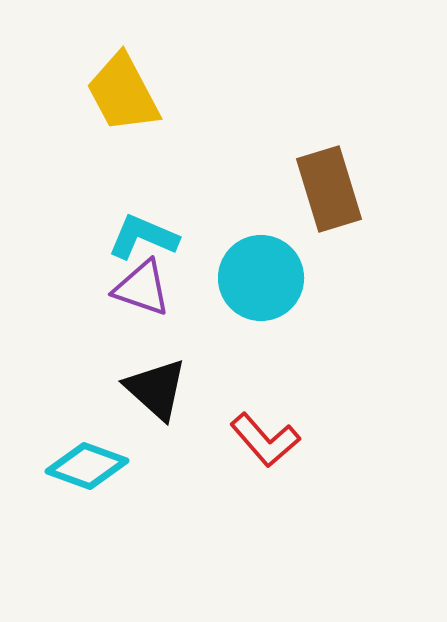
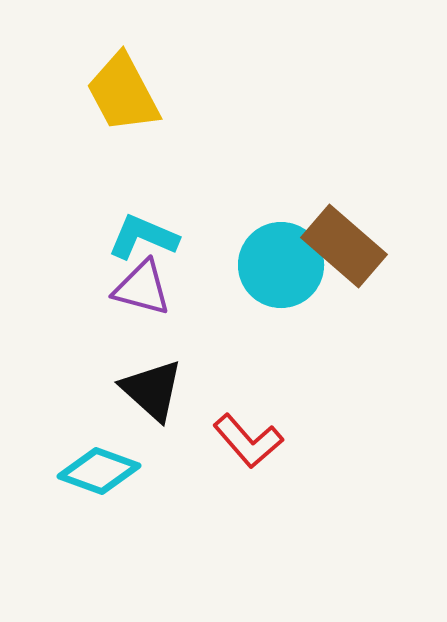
brown rectangle: moved 15 px right, 57 px down; rotated 32 degrees counterclockwise
cyan circle: moved 20 px right, 13 px up
purple triangle: rotated 4 degrees counterclockwise
black triangle: moved 4 px left, 1 px down
red L-shape: moved 17 px left, 1 px down
cyan diamond: moved 12 px right, 5 px down
